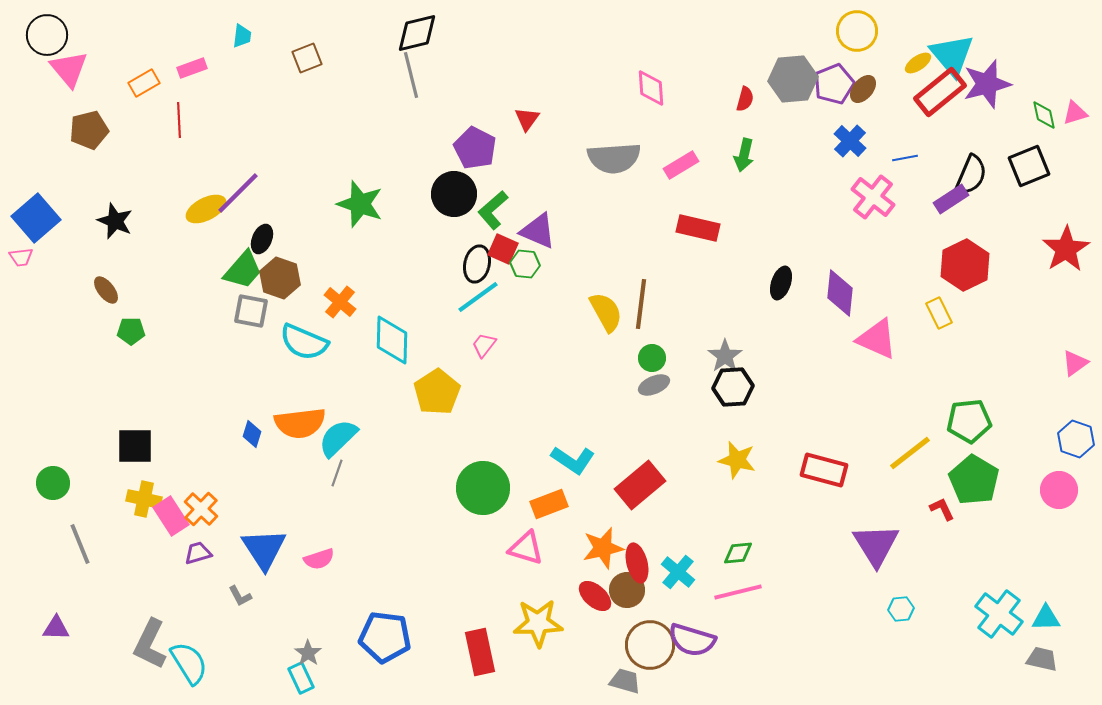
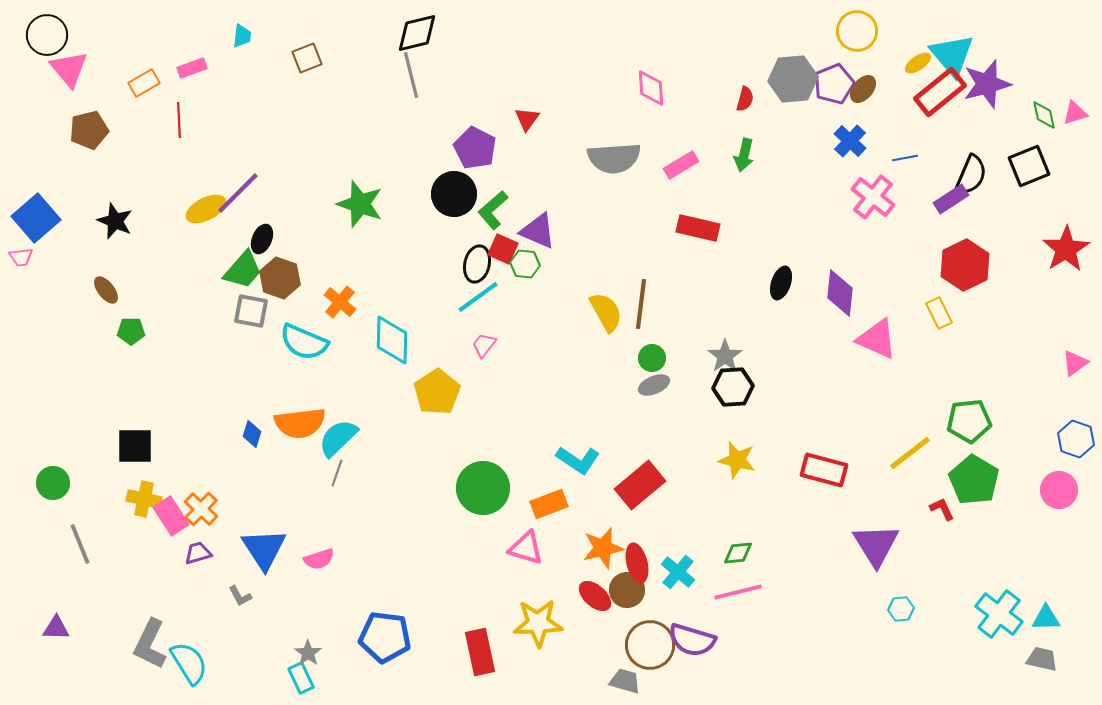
cyan L-shape at (573, 460): moved 5 px right
